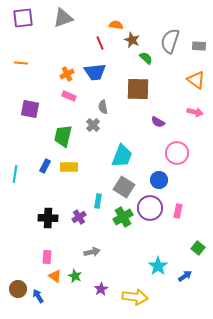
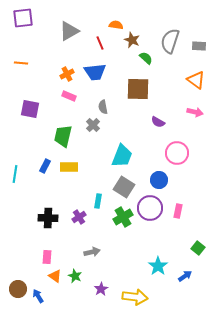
gray triangle at (63, 18): moved 6 px right, 13 px down; rotated 10 degrees counterclockwise
